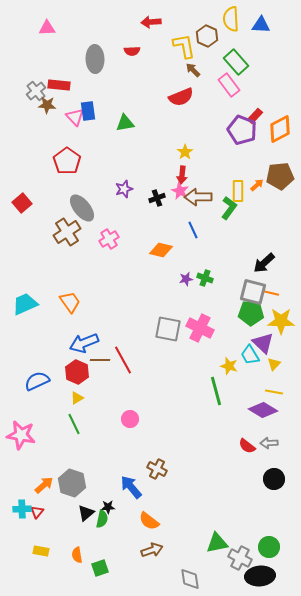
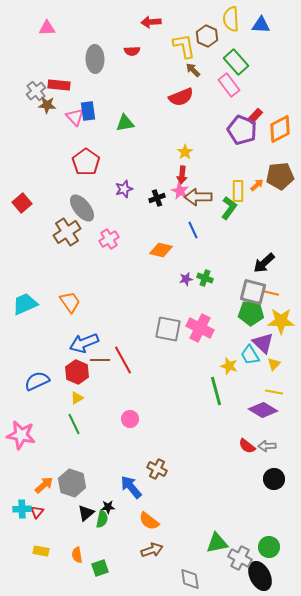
red pentagon at (67, 161): moved 19 px right, 1 px down
gray arrow at (269, 443): moved 2 px left, 3 px down
black ellipse at (260, 576): rotated 68 degrees clockwise
